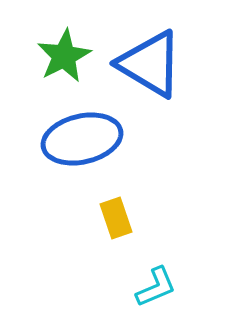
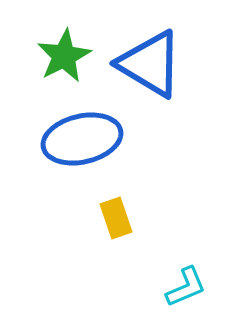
cyan L-shape: moved 30 px right
